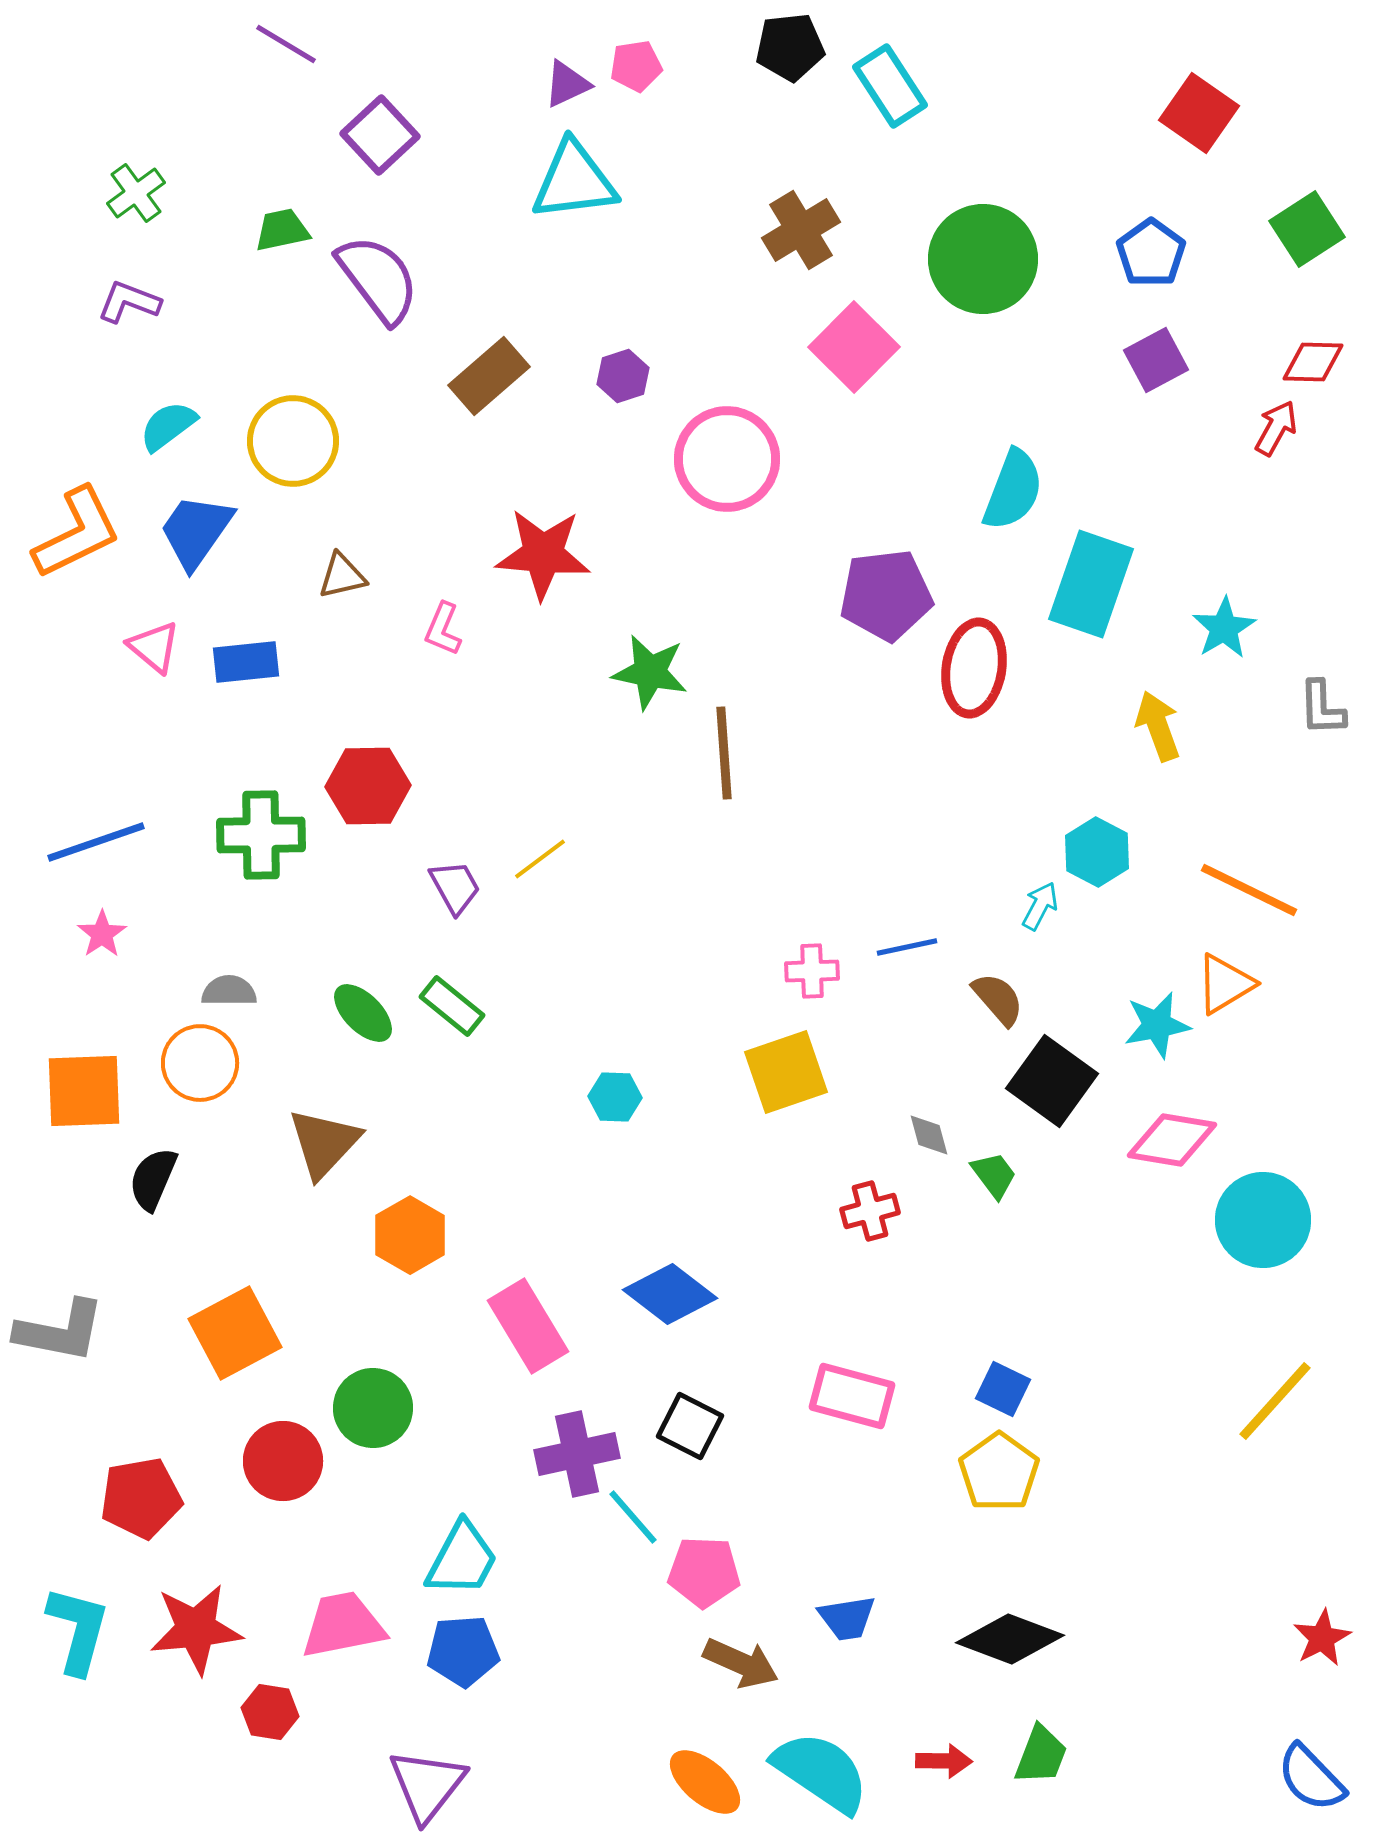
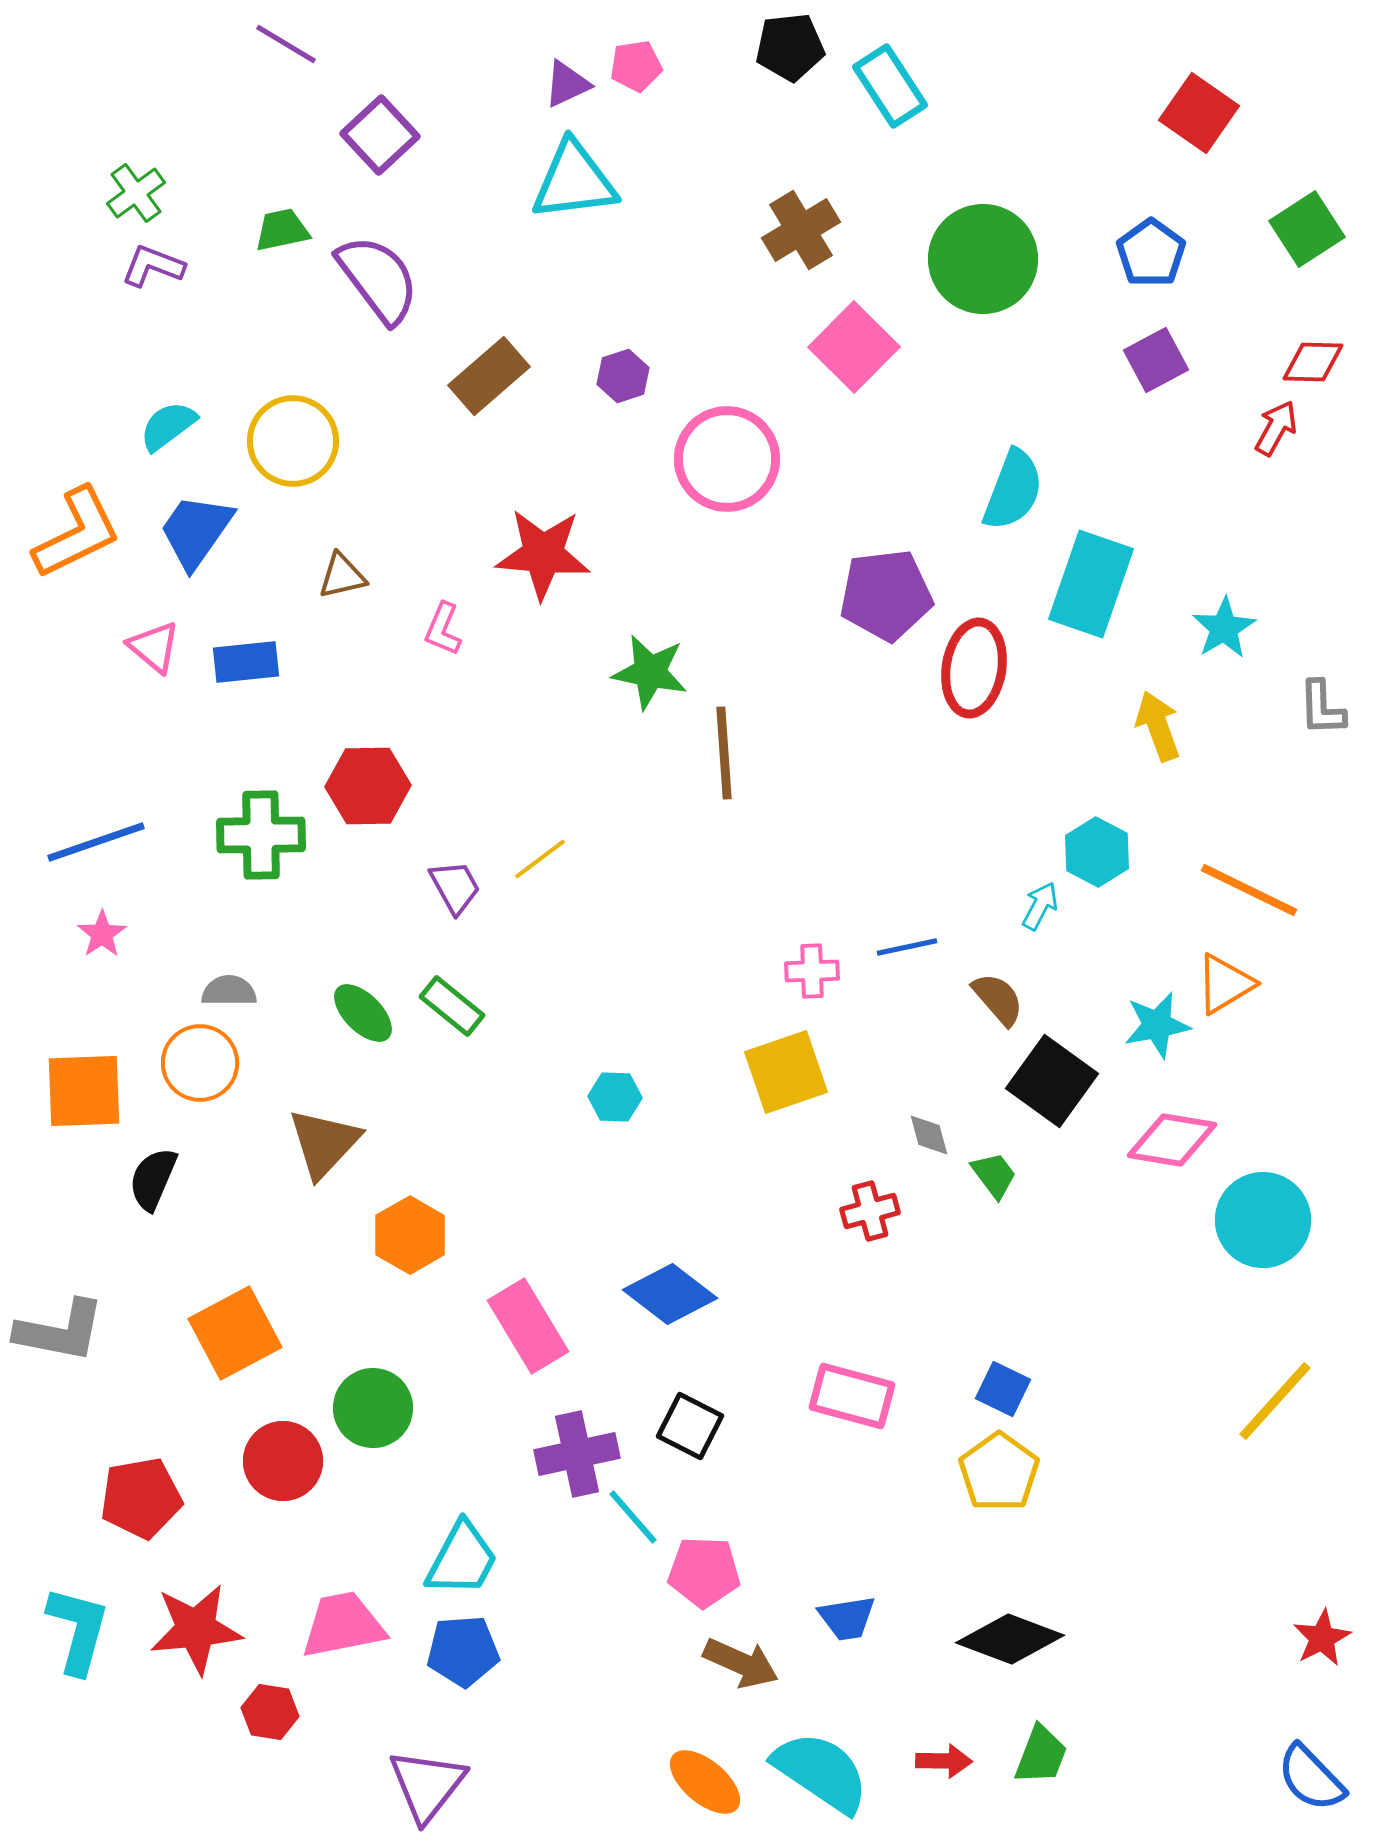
purple L-shape at (129, 302): moved 24 px right, 36 px up
